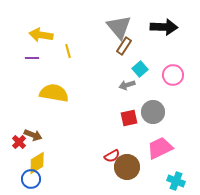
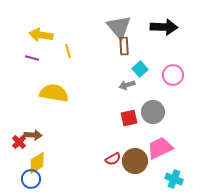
brown rectangle: rotated 36 degrees counterclockwise
purple line: rotated 16 degrees clockwise
brown arrow: rotated 18 degrees counterclockwise
red semicircle: moved 1 px right, 3 px down
brown circle: moved 8 px right, 6 px up
cyan cross: moved 2 px left, 2 px up
